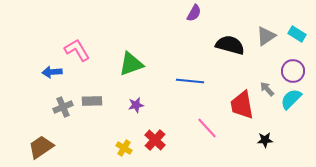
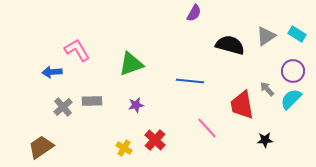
gray cross: rotated 18 degrees counterclockwise
